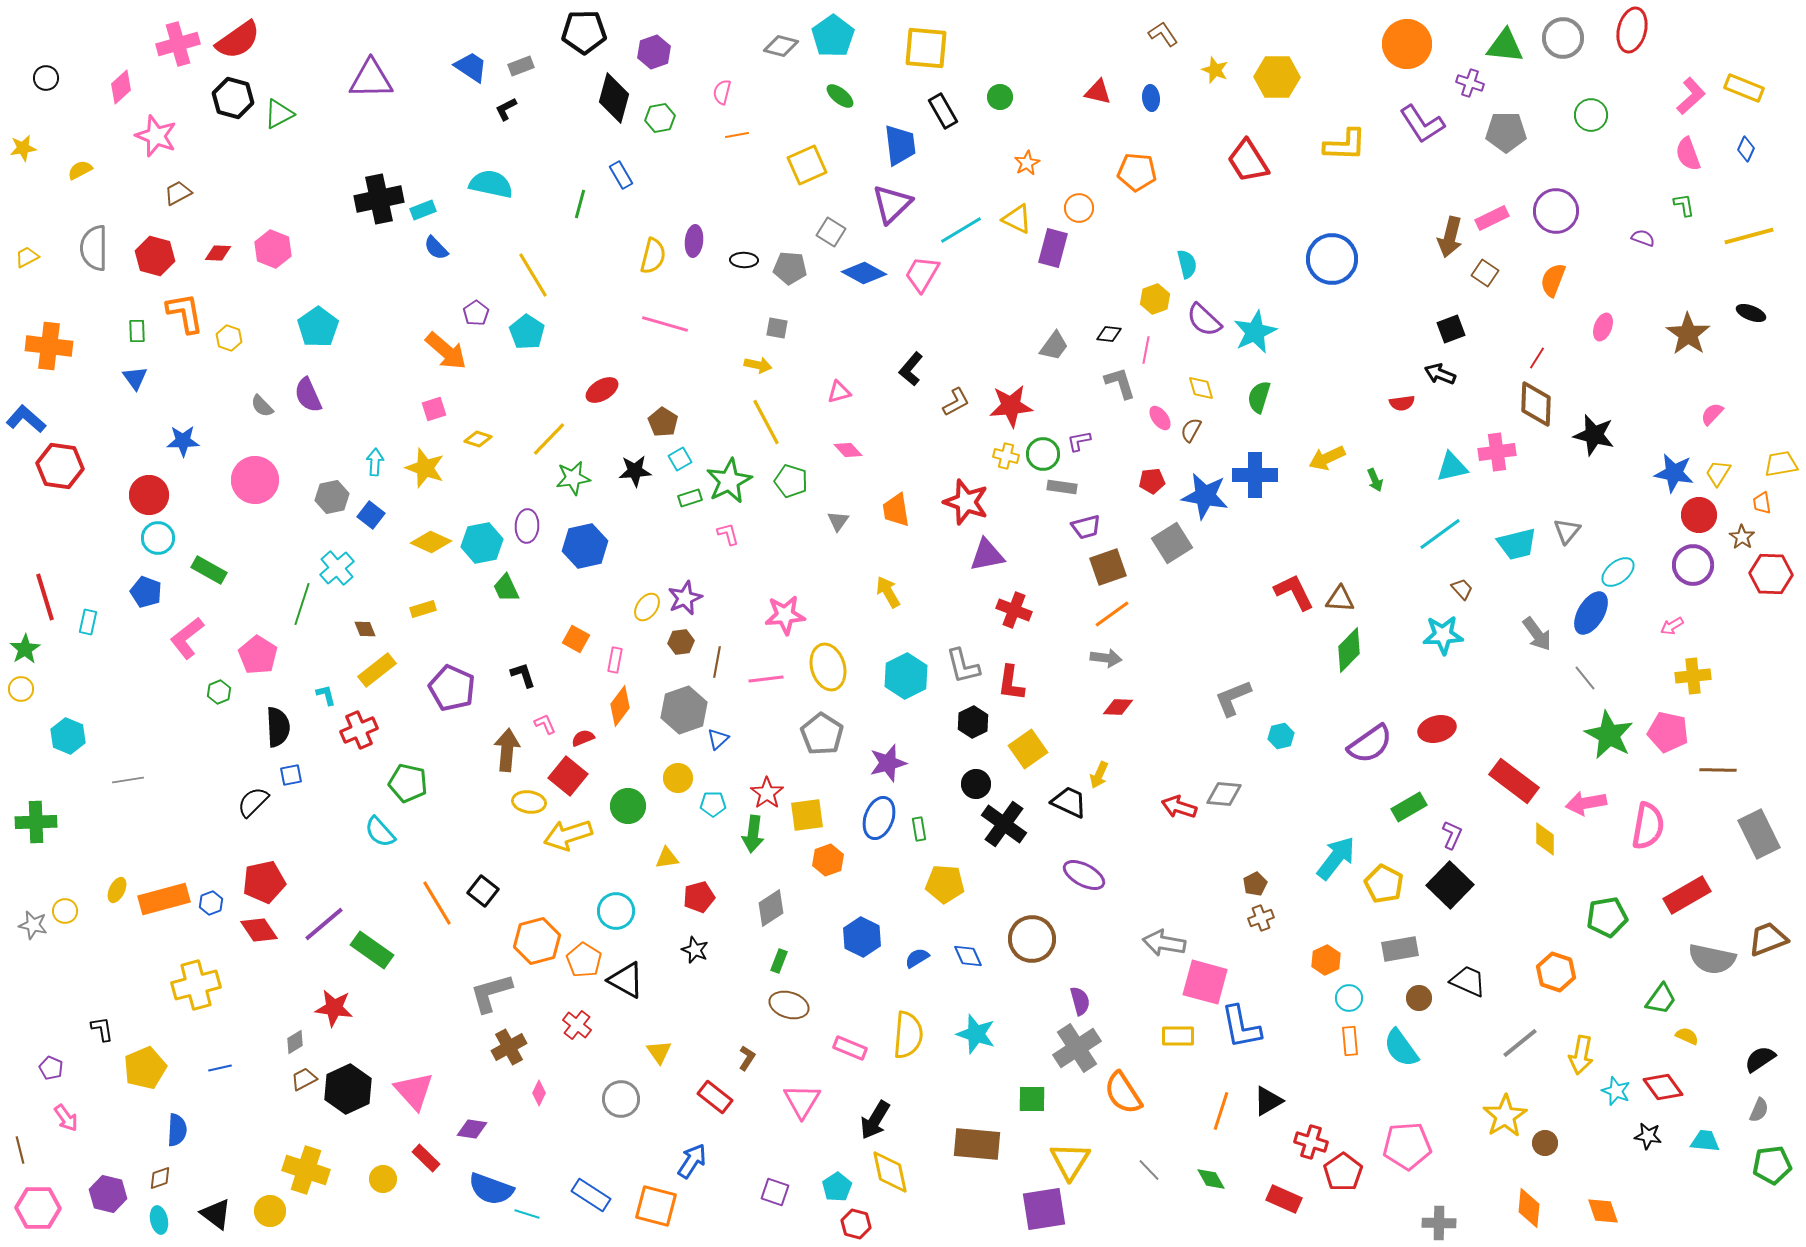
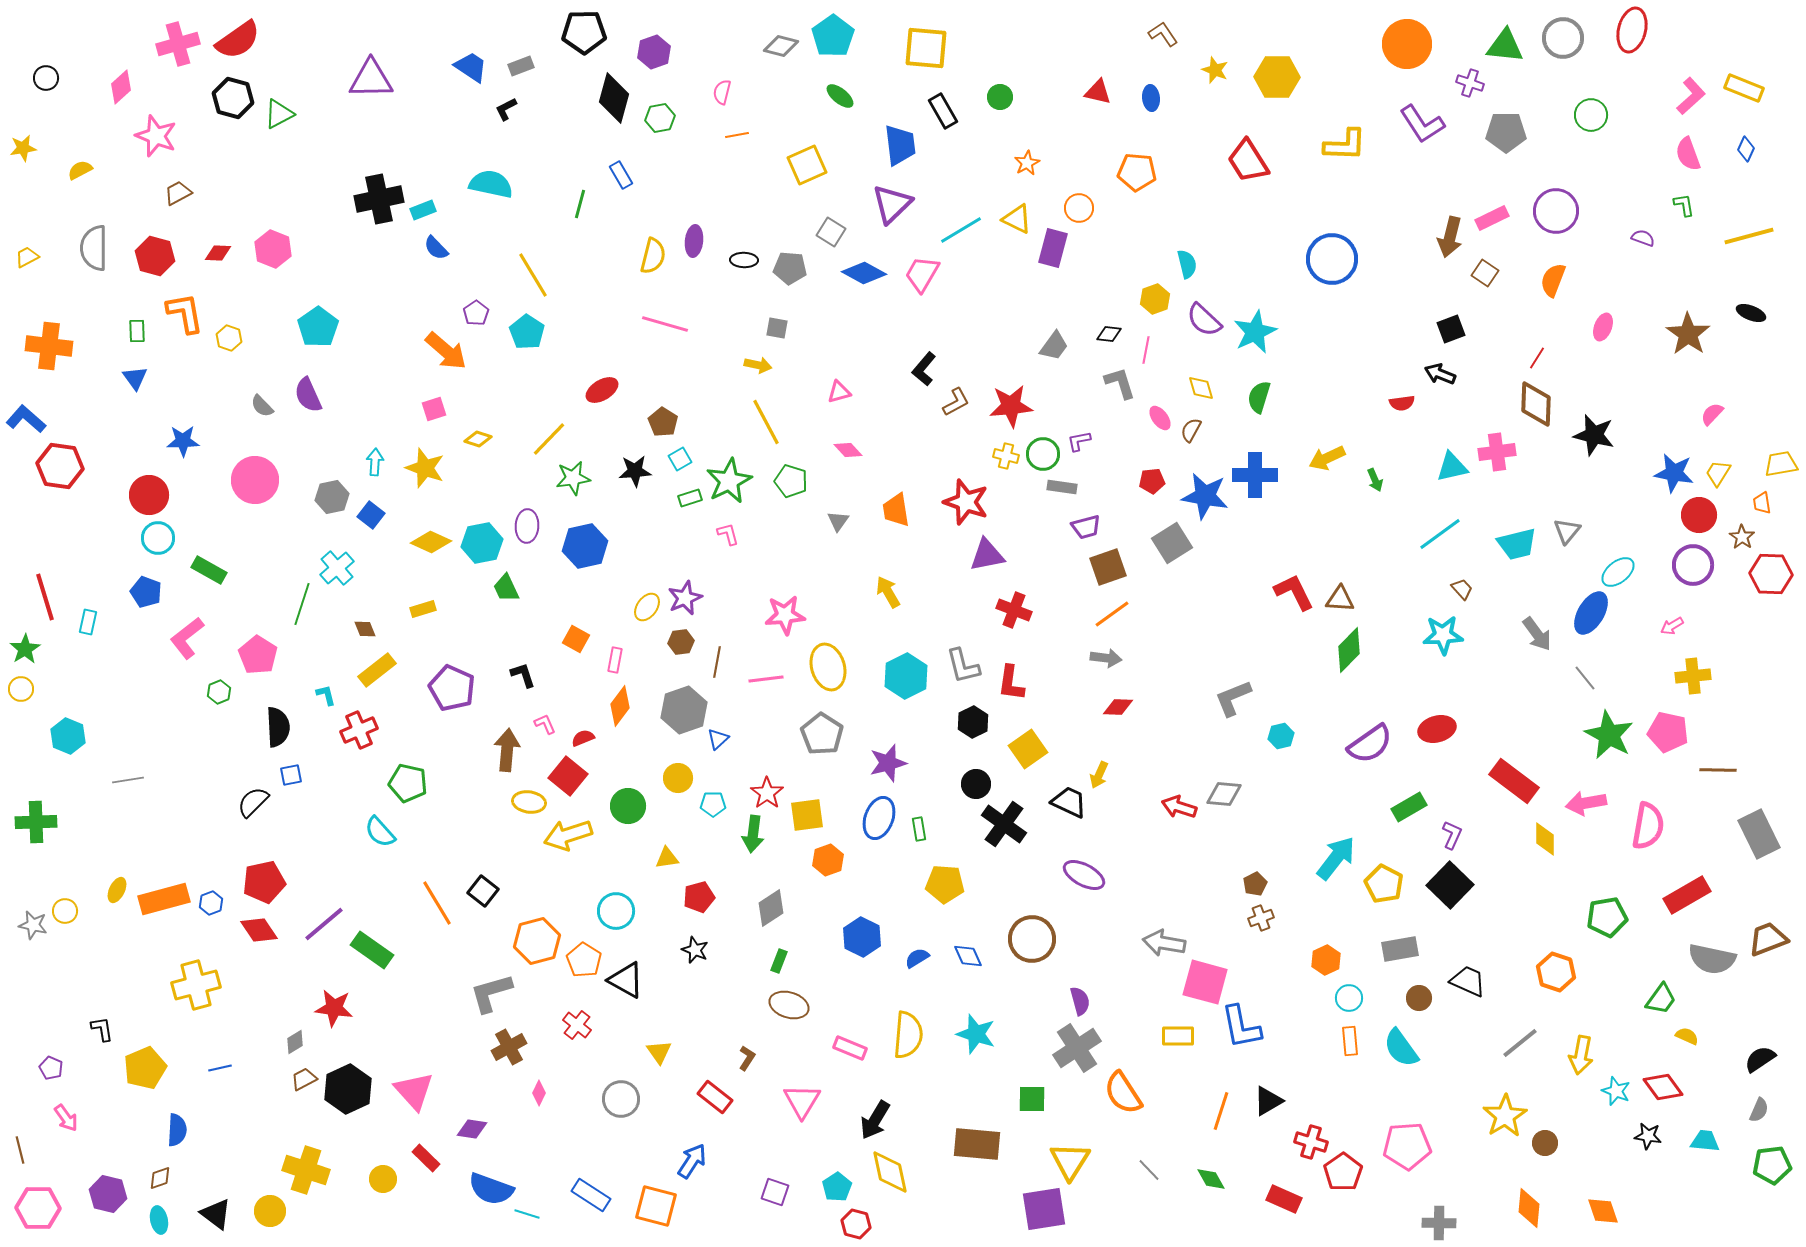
black L-shape at (911, 369): moved 13 px right
